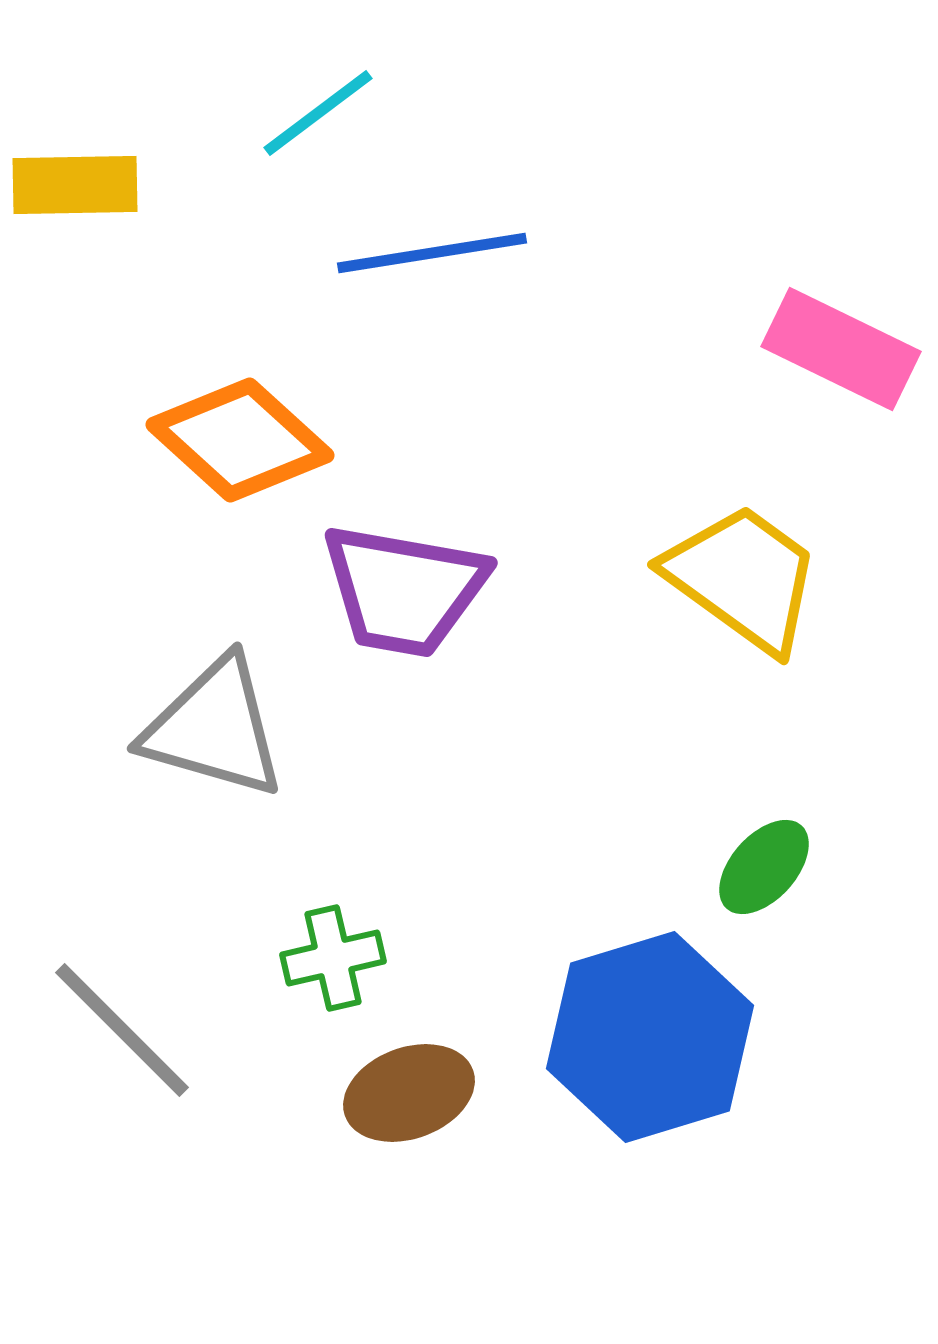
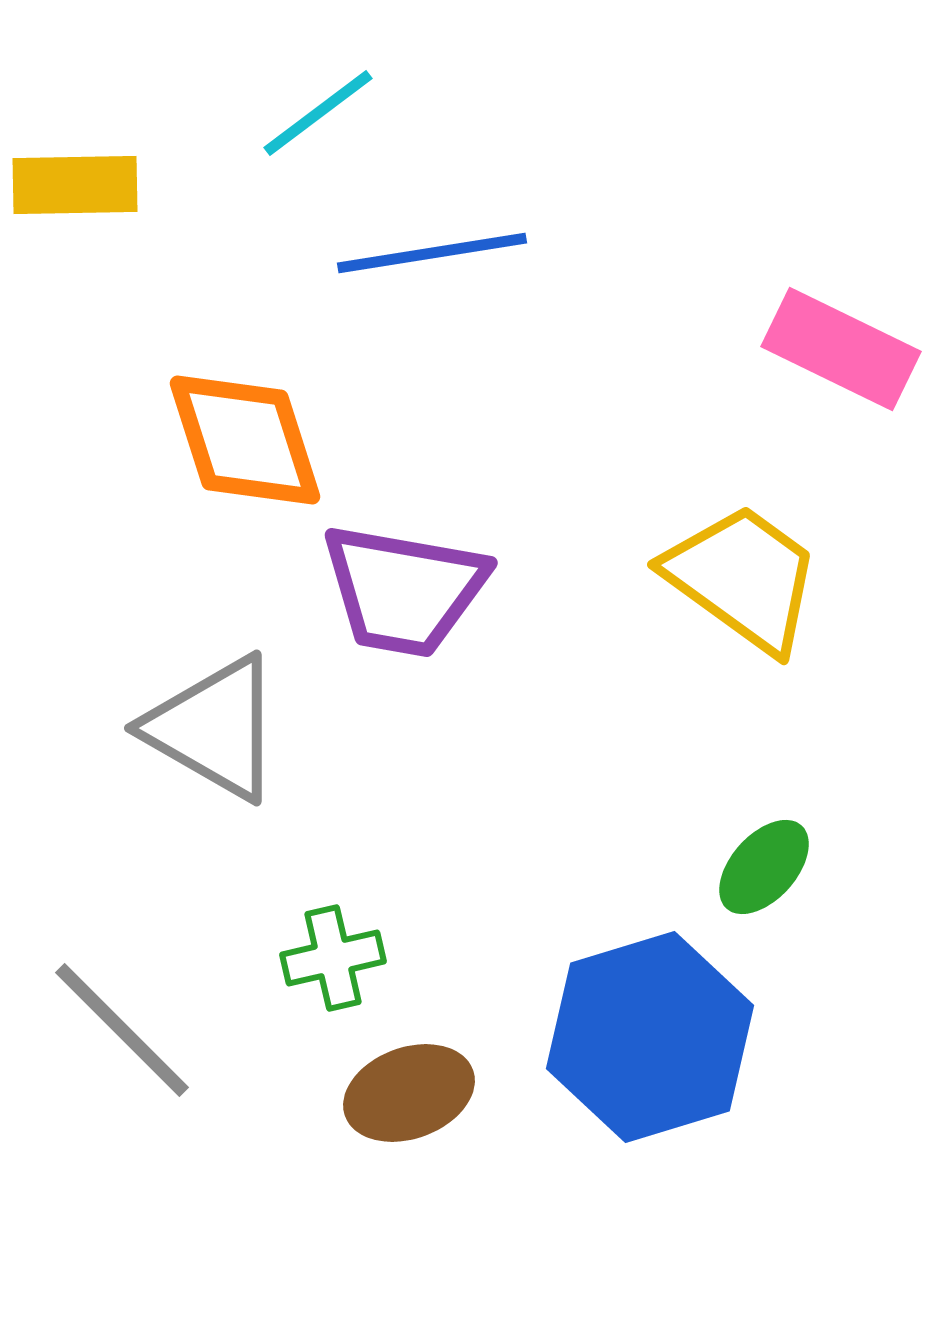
orange diamond: moved 5 px right; rotated 30 degrees clockwise
gray triangle: rotated 14 degrees clockwise
